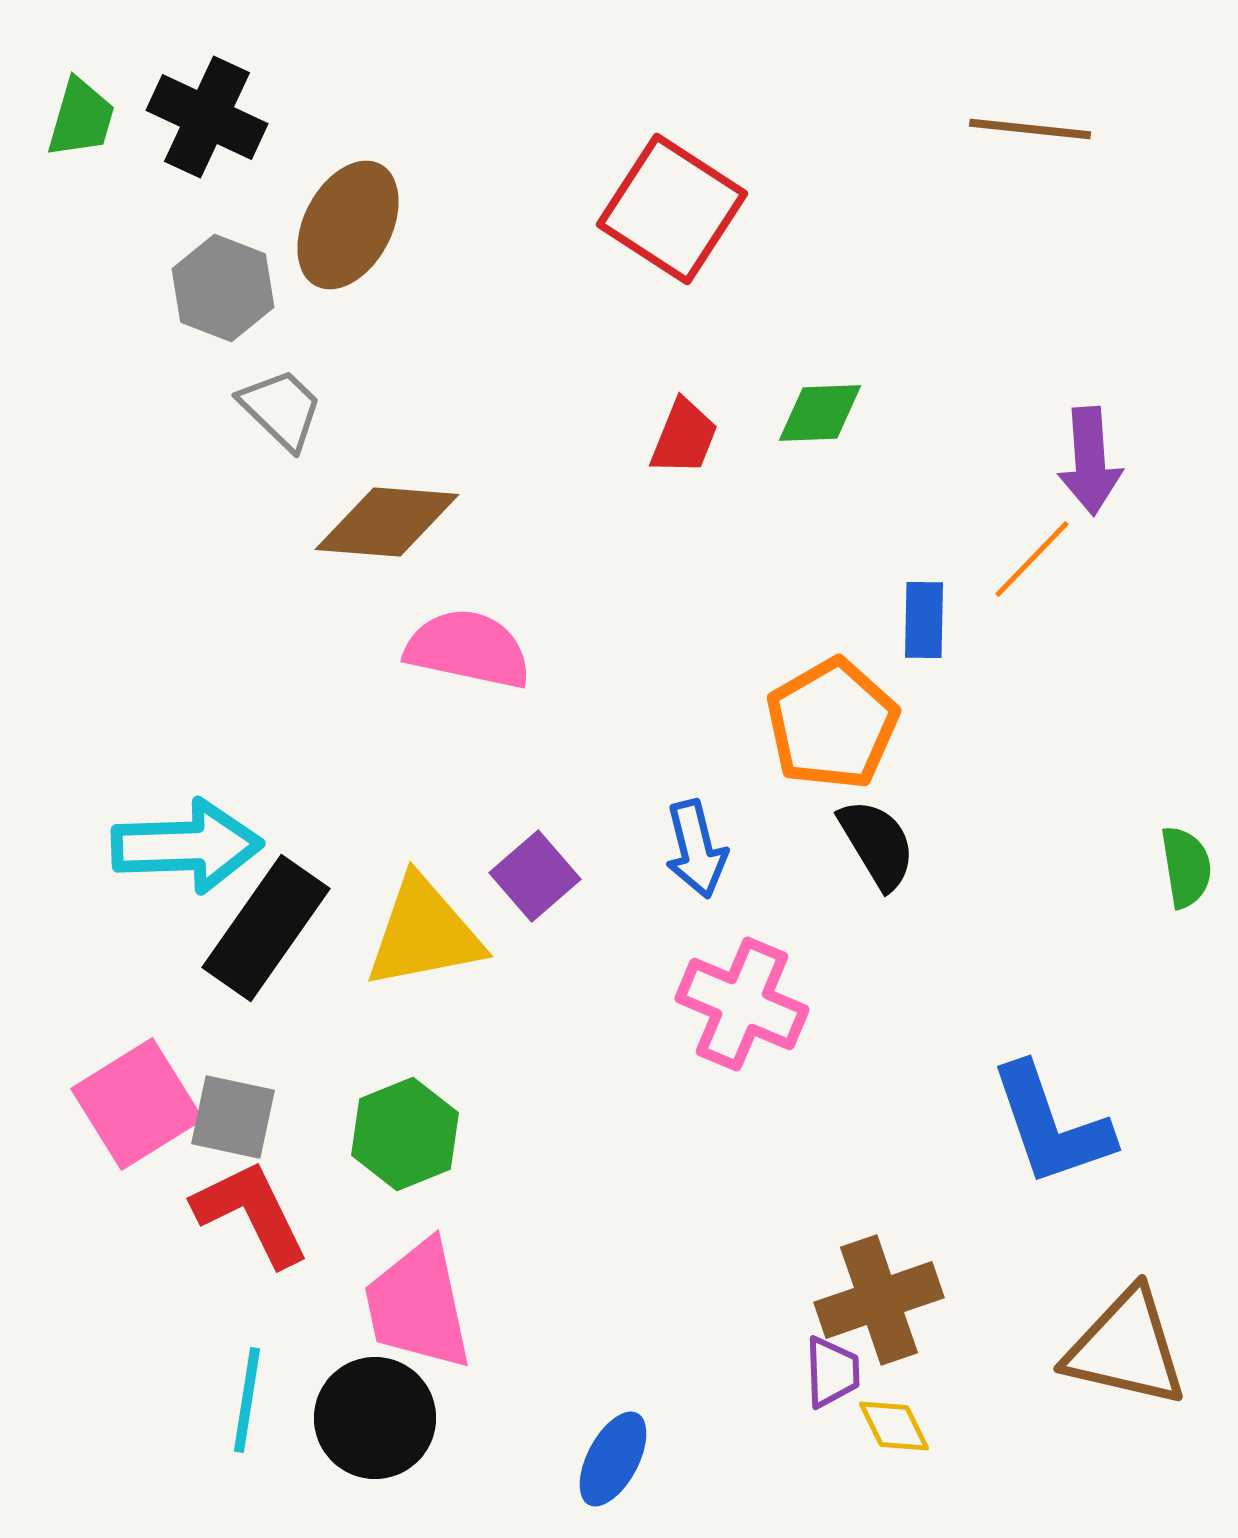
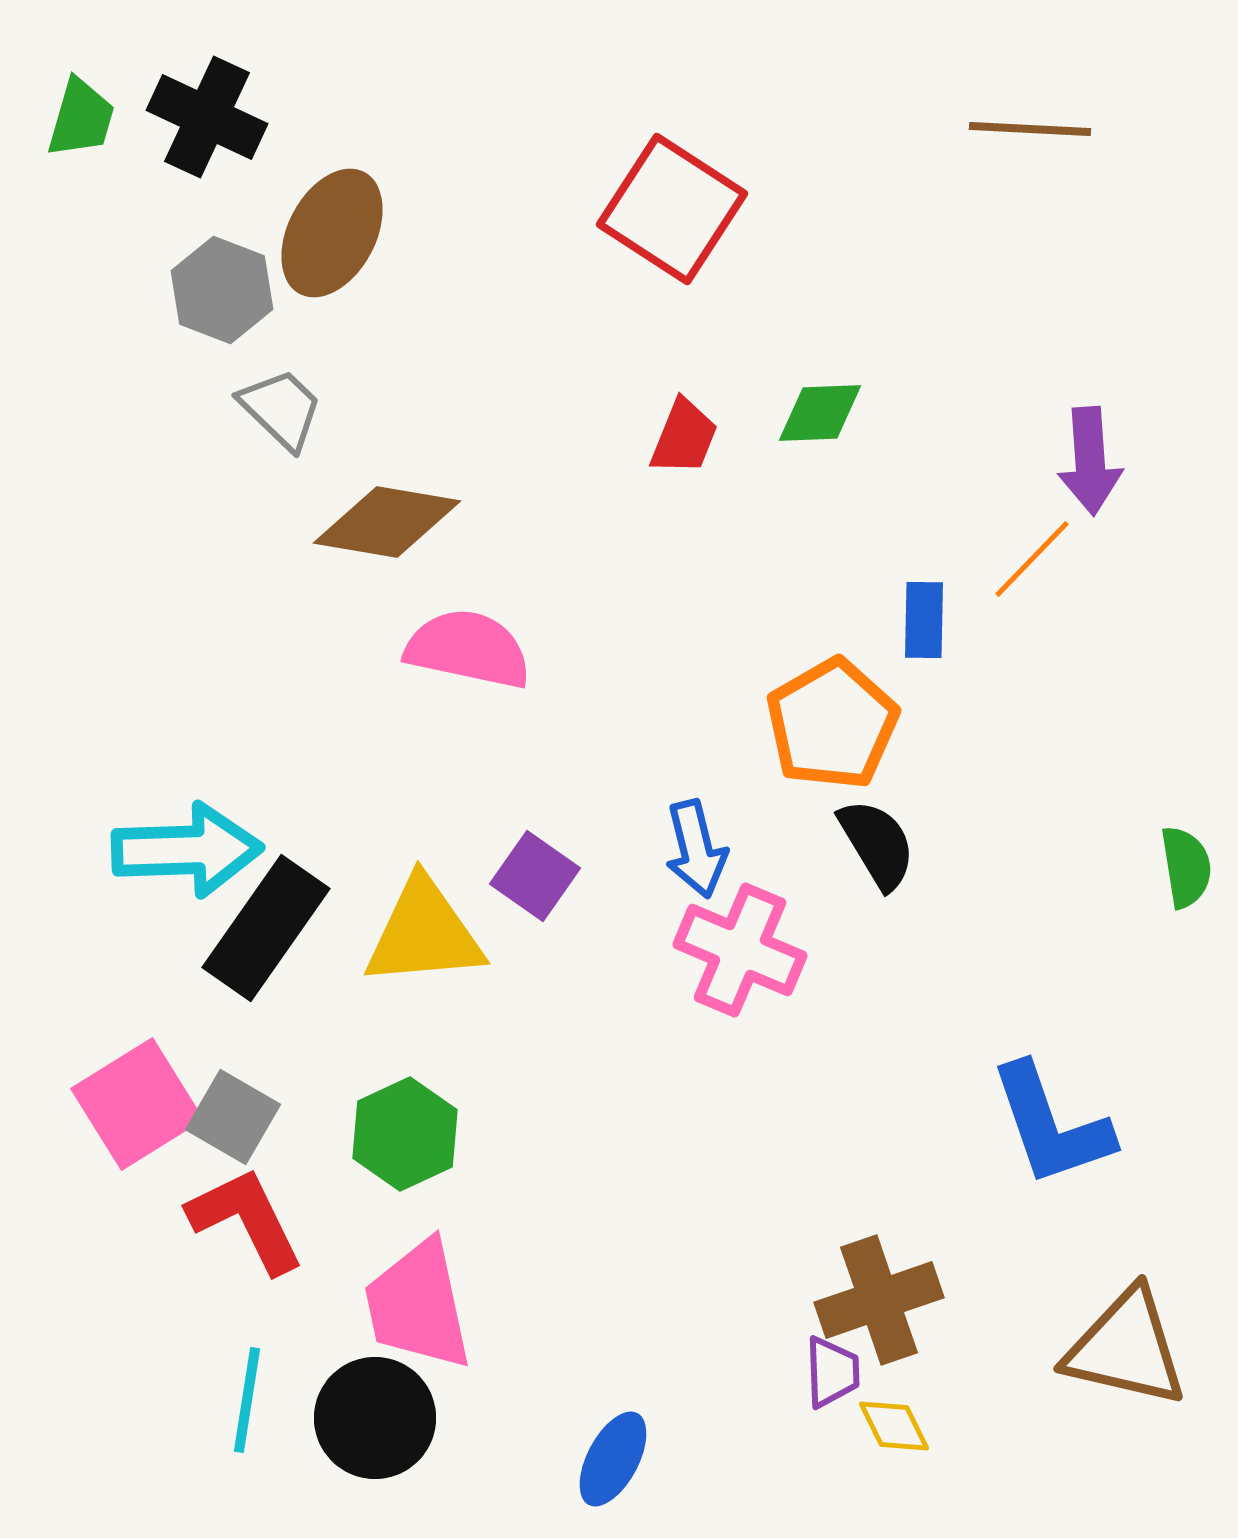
brown line: rotated 3 degrees counterclockwise
brown ellipse: moved 16 px left, 8 px down
gray hexagon: moved 1 px left, 2 px down
brown diamond: rotated 5 degrees clockwise
cyan arrow: moved 4 px down
purple square: rotated 14 degrees counterclockwise
yellow triangle: rotated 6 degrees clockwise
pink cross: moved 2 px left, 54 px up
gray square: rotated 18 degrees clockwise
green hexagon: rotated 3 degrees counterclockwise
red L-shape: moved 5 px left, 7 px down
